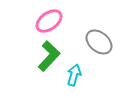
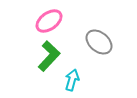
cyan arrow: moved 2 px left, 5 px down
